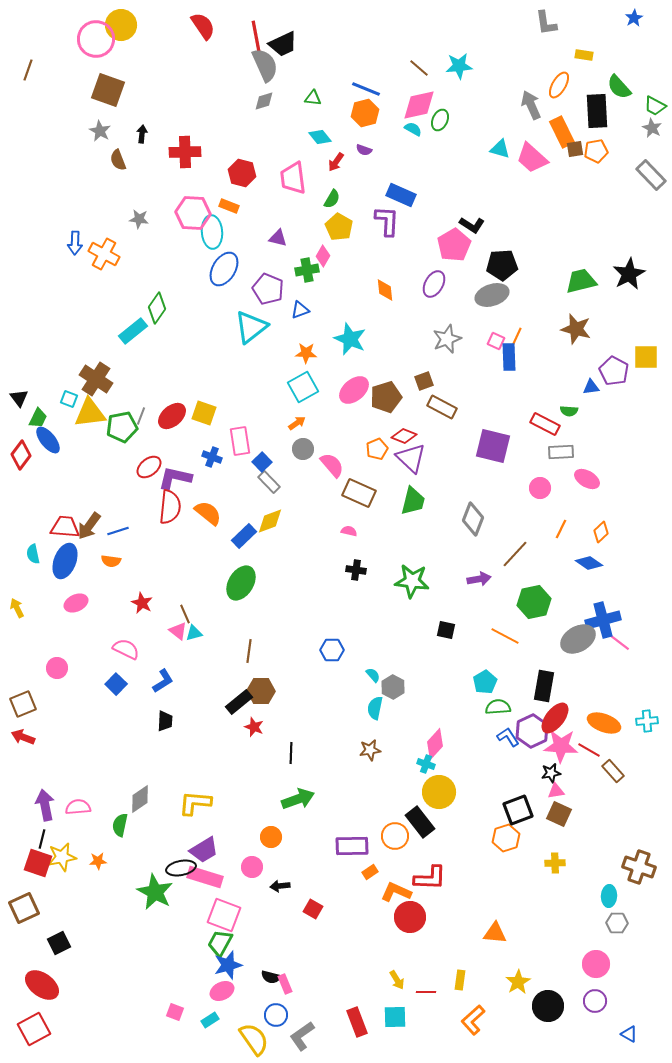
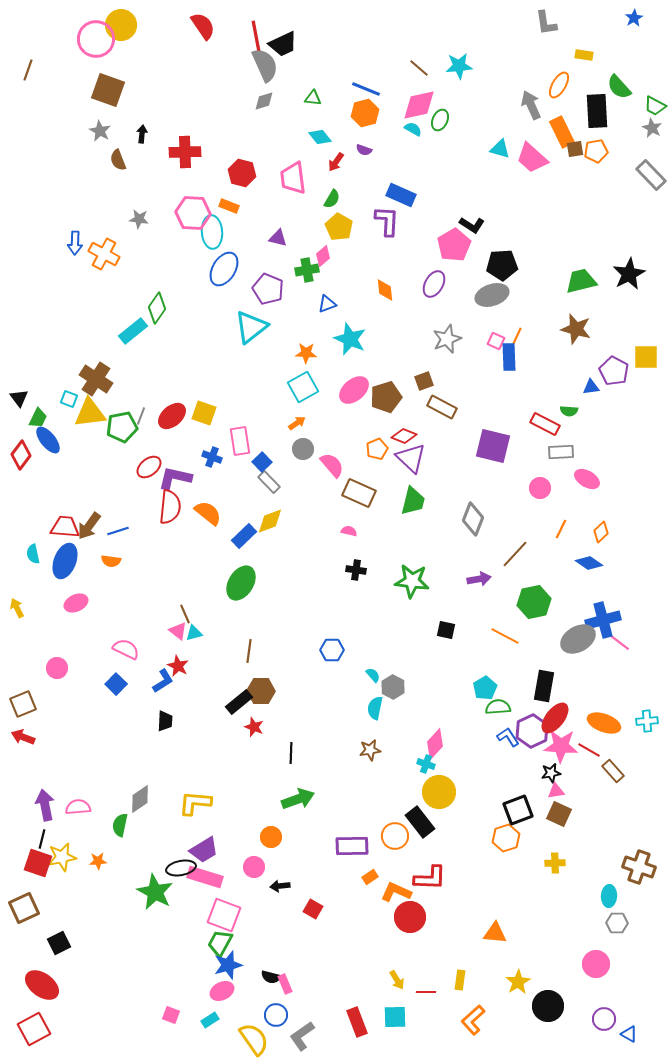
pink diamond at (323, 256): rotated 20 degrees clockwise
blue triangle at (300, 310): moved 27 px right, 6 px up
red star at (142, 603): moved 36 px right, 63 px down
cyan pentagon at (485, 682): moved 6 px down
pink circle at (252, 867): moved 2 px right
orange rectangle at (370, 872): moved 5 px down
purple circle at (595, 1001): moved 9 px right, 18 px down
pink square at (175, 1012): moved 4 px left, 3 px down
